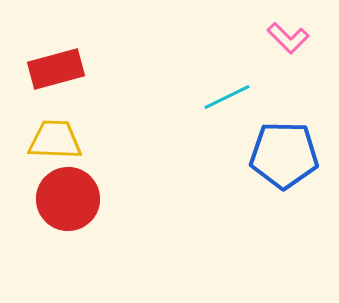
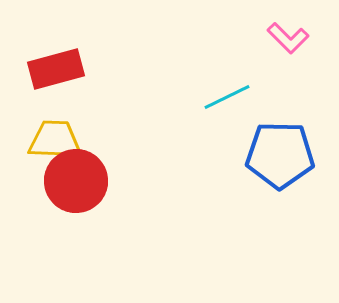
blue pentagon: moved 4 px left
red circle: moved 8 px right, 18 px up
